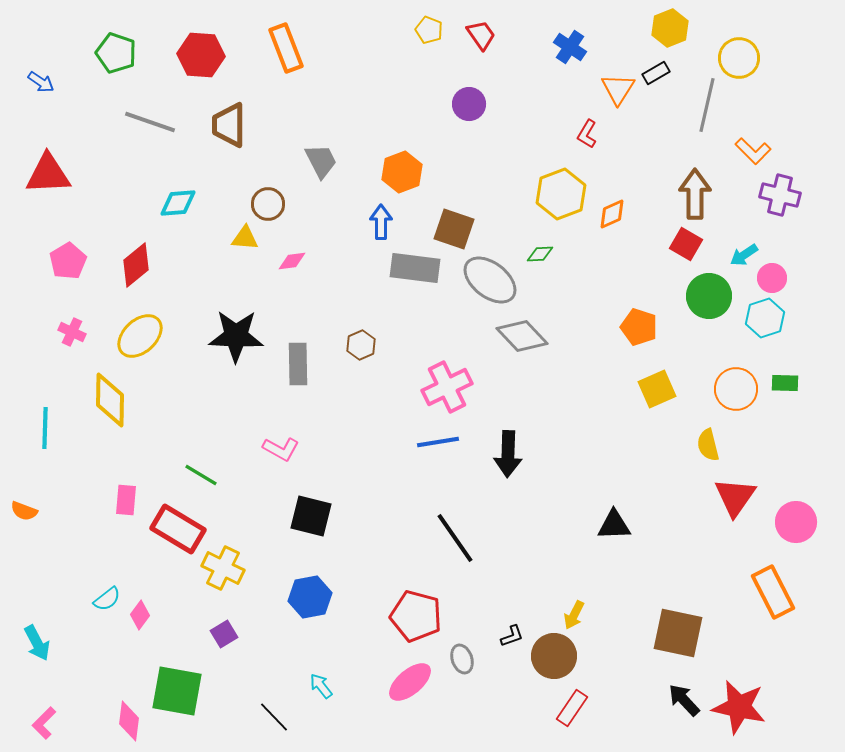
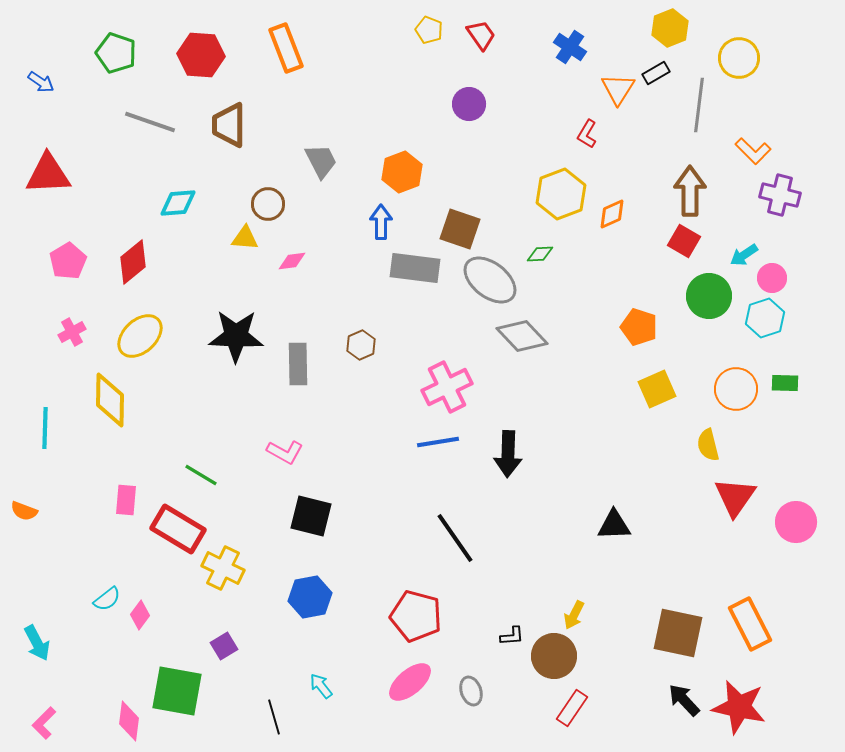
gray line at (707, 105): moved 8 px left; rotated 6 degrees counterclockwise
brown arrow at (695, 194): moved 5 px left, 3 px up
brown square at (454, 229): moved 6 px right
red square at (686, 244): moved 2 px left, 3 px up
red diamond at (136, 265): moved 3 px left, 3 px up
pink cross at (72, 332): rotated 36 degrees clockwise
pink L-shape at (281, 449): moved 4 px right, 3 px down
orange rectangle at (773, 592): moved 23 px left, 32 px down
purple square at (224, 634): moved 12 px down
black L-shape at (512, 636): rotated 15 degrees clockwise
gray ellipse at (462, 659): moved 9 px right, 32 px down
black line at (274, 717): rotated 28 degrees clockwise
